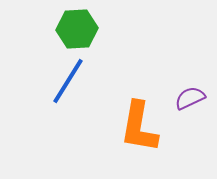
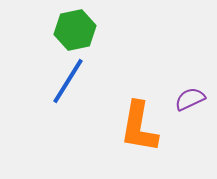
green hexagon: moved 2 px left, 1 px down; rotated 9 degrees counterclockwise
purple semicircle: moved 1 px down
